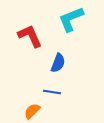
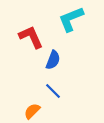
red L-shape: moved 1 px right, 1 px down
blue semicircle: moved 5 px left, 3 px up
blue line: moved 1 px right, 1 px up; rotated 36 degrees clockwise
